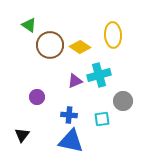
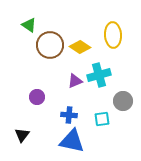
blue triangle: moved 1 px right
